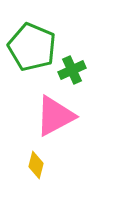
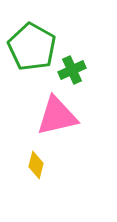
green pentagon: rotated 6 degrees clockwise
pink triangle: moved 2 px right; rotated 15 degrees clockwise
